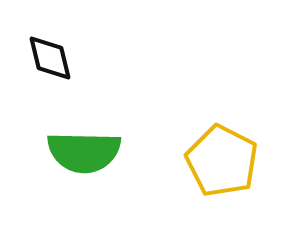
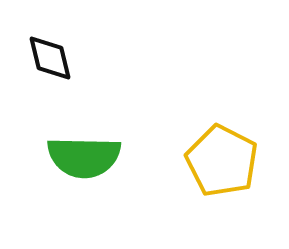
green semicircle: moved 5 px down
